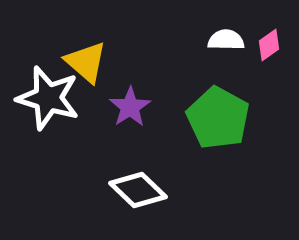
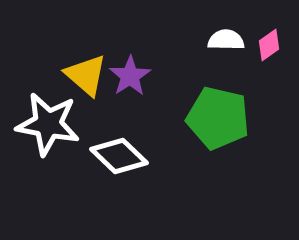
yellow triangle: moved 13 px down
white star: moved 26 px down; rotated 6 degrees counterclockwise
purple star: moved 31 px up
green pentagon: rotated 16 degrees counterclockwise
white diamond: moved 19 px left, 34 px up
